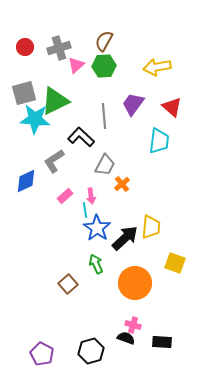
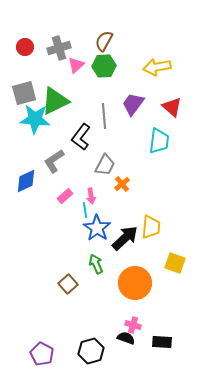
black L-shape: rotated 96 degrees counterclockwise
